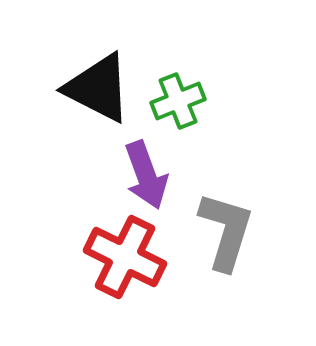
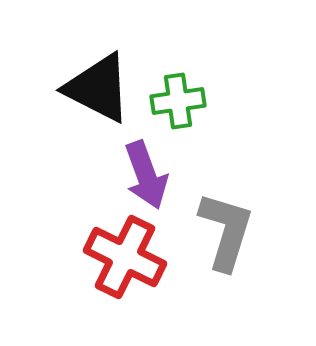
green cross: rotated 14 degrees clockwise
